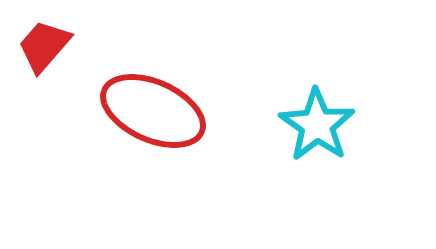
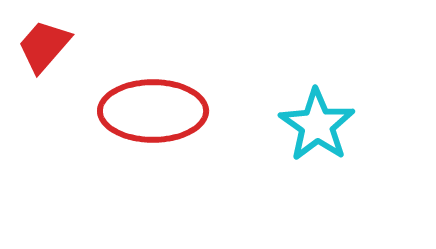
red ellipse: rotated 24 degrees counterclockwise
